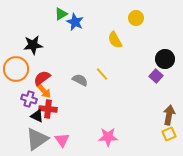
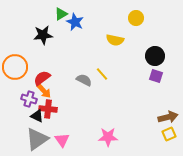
yellow semicircle: rotated 48 degrees counterclockwise
black star: moved 10 px right, 10 px up
black circle: moved 10 px left, 3 px up
orange circle: moved 1 px left, 2 px up
purple square: rotated 24 degrees counterclockwise
gray semicircle: moved 4 px right
brown arrow: moved 1 px left, 2 px down; rotated 66 degrees clockwise
